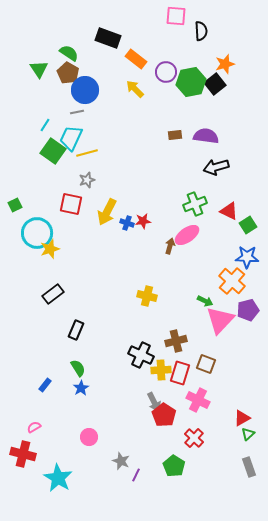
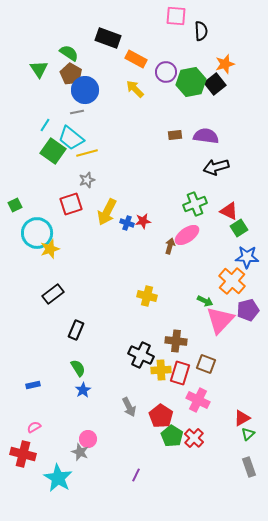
orange rectangle at (136, 59): rotated 10 degrees counterclockwise
brown pentagon at (68, 73): moved 3 px right, 1 px down
cyan trapezoid at (71, 138): rotated 76 degrees counterclockwise
red square at (71, 204): rotated 30 degrees counterclockwise
green square at (248, 225): moved 9 px left, 3 px down
brown cross at (176, 341): rotated 20 degrees clockwise
blue rectangle at (45, 385): moved 12 px left; rotated 40 degrees clockwise
blue star at (81, 388): moved 2 px right, 2 px down
gray arrow at (154, 402): moved 25 px left, 5 px down
red pentagon at (164, 415): moved 3 px left, 1 px down
pink circle at (89, 437): moved 1 px left, 2 px down
gray star at (121, 461): moved 41 px left, 9 px up
green pentagon at (174, 466): moved 2 px left, 30 px up
